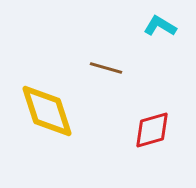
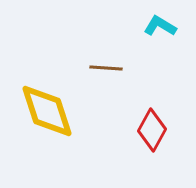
brown line: rotated 12 degrees counterclockwise
red diamond: rotated 45 degrees counterclockwise
